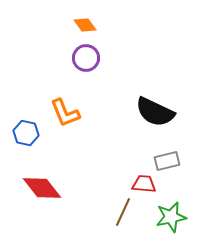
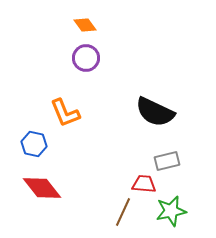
blue hexagon: moved 8 px right, 11 px down
green star: moved 6 px up
